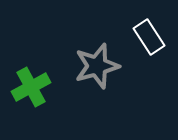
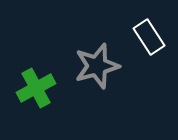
green cross: moved 5 px right, 1 px down
